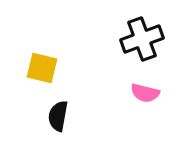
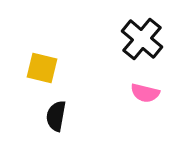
black cross: rotated 30 degrees counterclockwise
black semicircle: moved 2 px left
